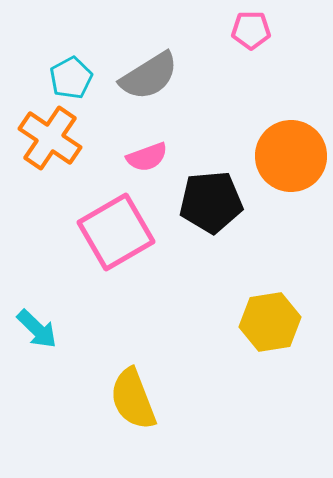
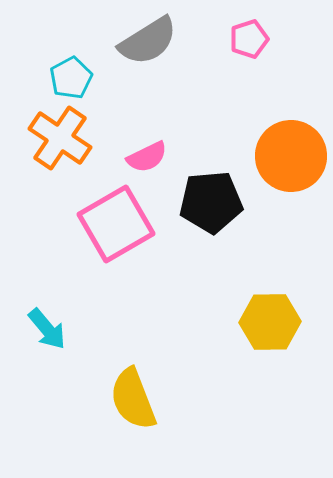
pink pentagon: moved 2 px left, 9 px down; rotated 18 degrees counterclockwise
gray semicircle: moved 1 px left, 35 px up
orange cross: moved 10 px right
pink semicircle: rotated 6 degrees counterclockwise
pink square: moved 8 px up
yellow hexagon: rotated 8 degrees clockwise
cyan arrow: moved 10 px right; rotated 6 degrees clockwise
